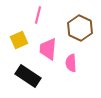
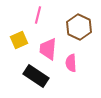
brown hexagon: moved 1 px left, 1 px up
black rectangle: moved 8 px right
